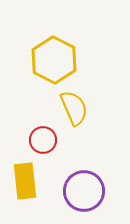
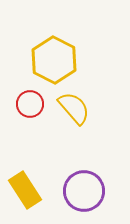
yellow semicircle: rotated 18 degrees counterclockwise
red circle: moved 13 px left, 36 px up
yellow rectangle: moved 9 px down; rotated 27 degrees counterclockwise
